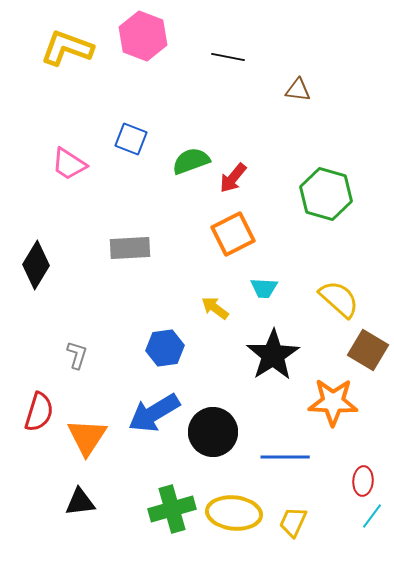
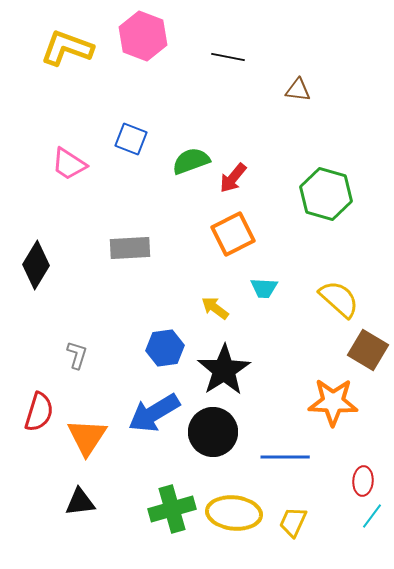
black star: moved 49 px left, 15 px down
